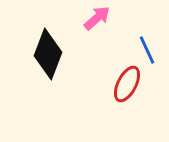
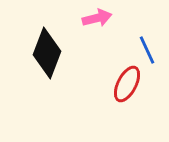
pink arrow: rotated 28 degrees clockwise
black diamond: moved 1 px left, 1 px up
